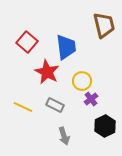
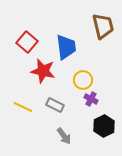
brown trapezoid: moved 1 px left, 1 px down
red star: moved 4 px left, 1 px up; rotated 15 degrees counterclockwise
yellow circle: moved 1 px right, 1 px up
purple cross: rotated 24 degrees counterclockwise
black hexagon: moved 1 px left
gray arrow: rotated 18 degrees counterclockwise
